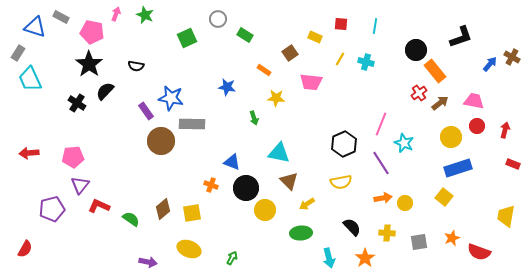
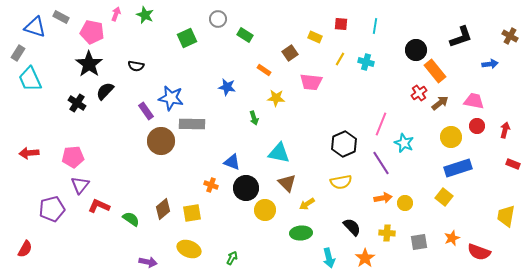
brown cross at (512, 57): moved 2 px left, 21 px up
blue arrow at (490, 64): rotated 42 degrees clockwise
brown triangle at (289, 181): moved 2 px left, 2 px down
